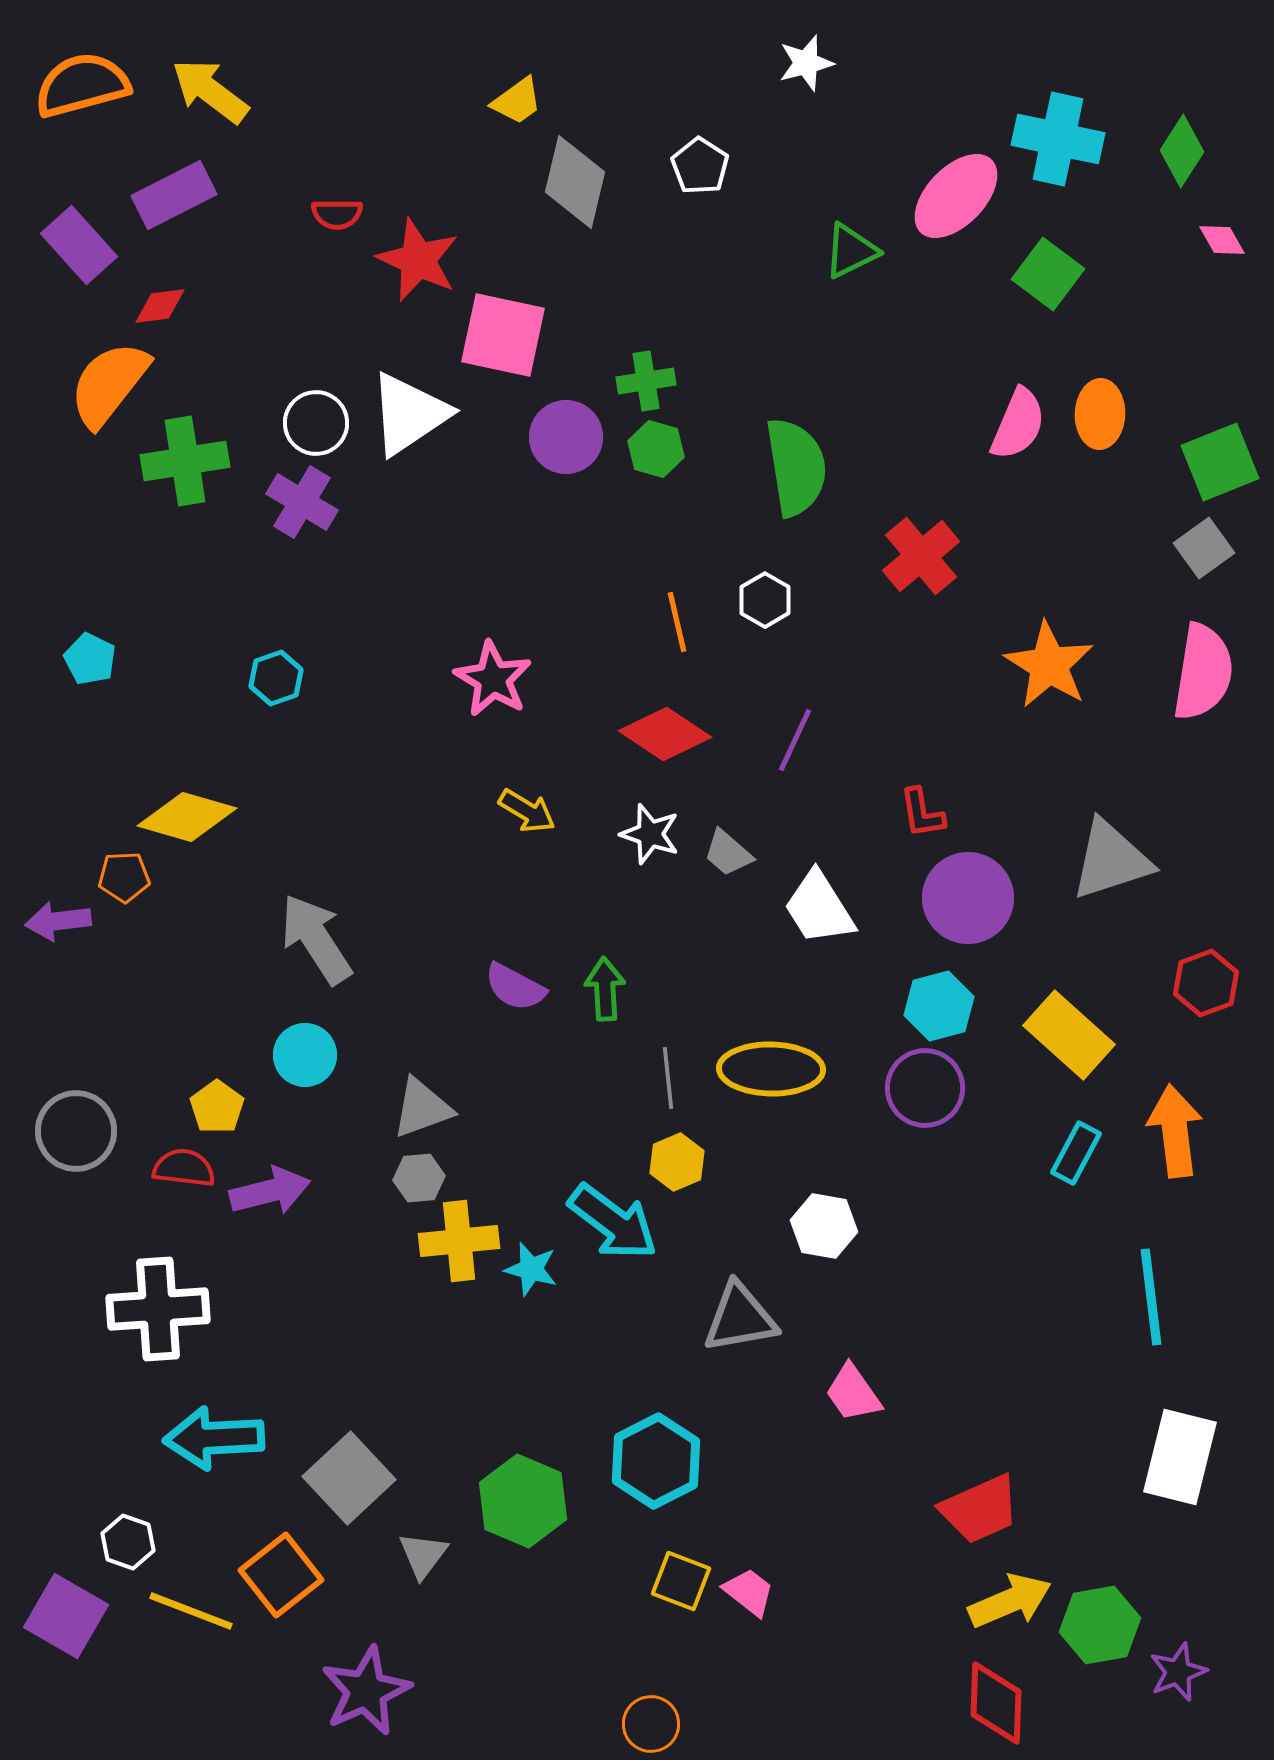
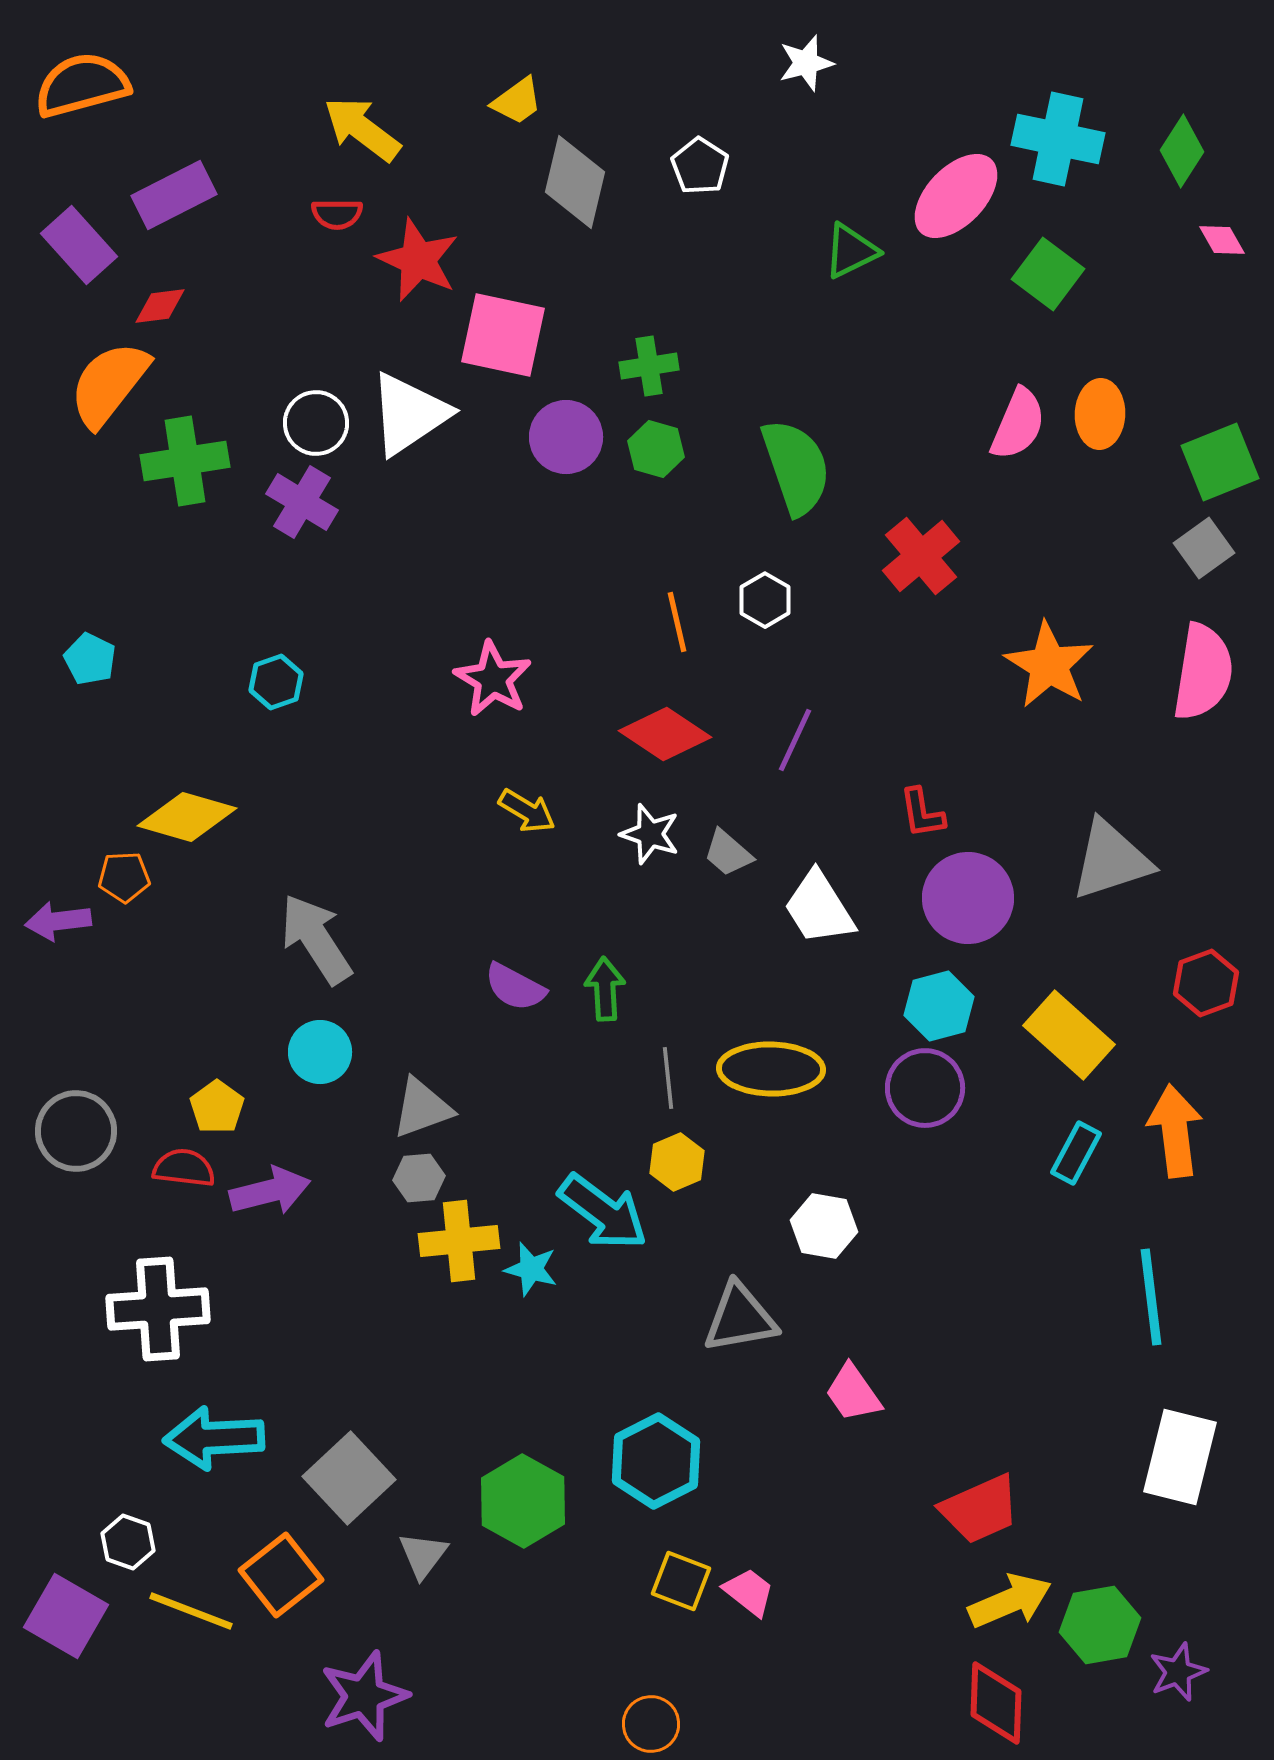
yellow arrow at (210, 91): moved 152 px right, 38 px down
green cross at (646, 381): moved 3 px right, 15 px up
green semicircle at (796, 467): rotated 10 degrees counterclockwise
cyan hexagon at (276, 678): moved 4 px down
cyan circle at (305, 1055): moved 15 px right, 3 px up
cyan arrow at (613, 1222): moved 10 px left, 10 px up
green hexagon at (523, 1501): rotated 6 degrees clockwise
purple star at (366, 1691): moved 2 px left, 5 px down; rotated 6 degrees clockwise
